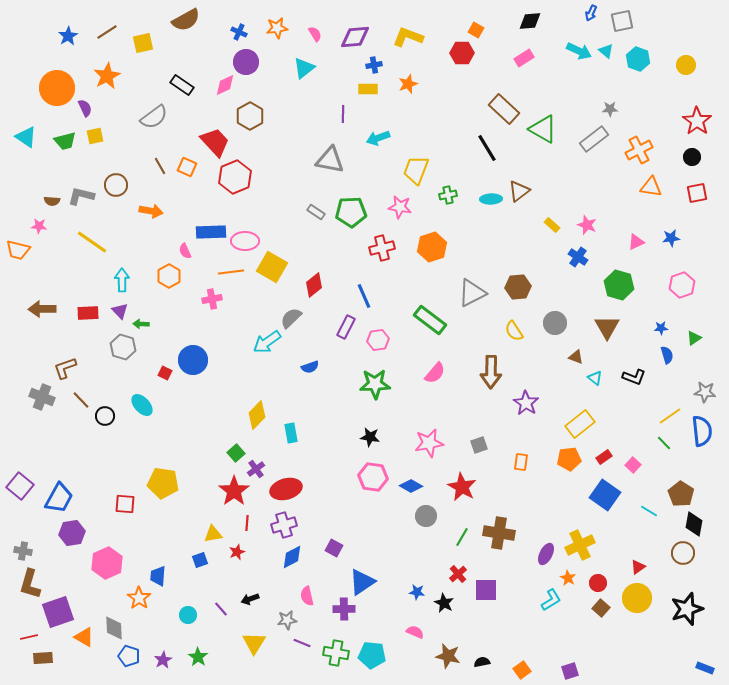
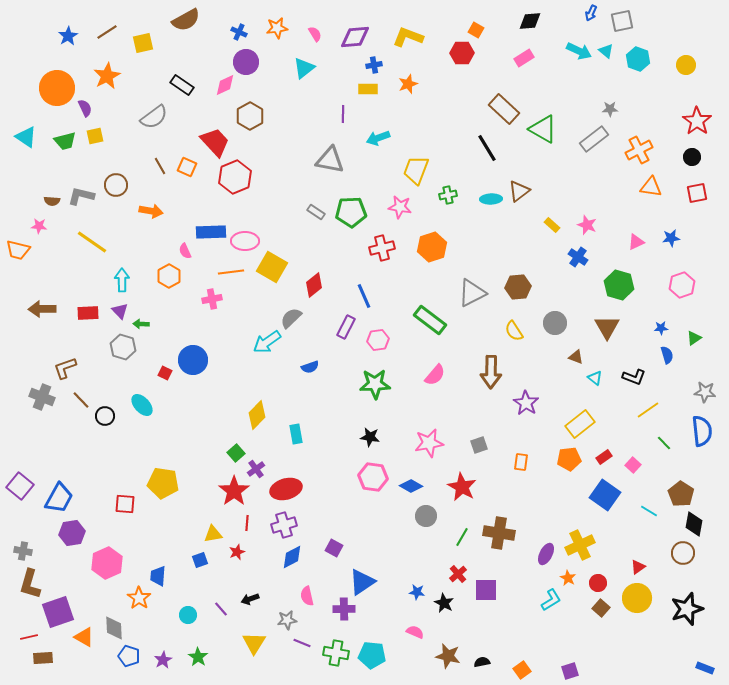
pink semicircle at (435, 373): moved 2 px down
yellow line at (670, 416): moved 22 px left, 6 px up
cyan rectangle at (291, 433): moved 5 px right, 1 px down
